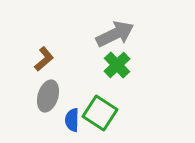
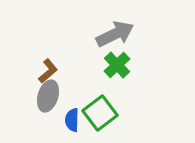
brown L-shape: moved 4 px right, 12 px down
green square: rotated 20 degrees clockwise
